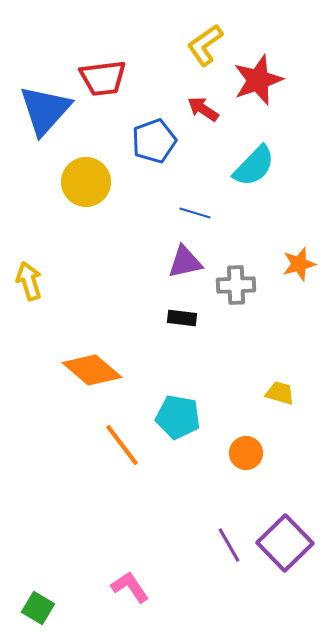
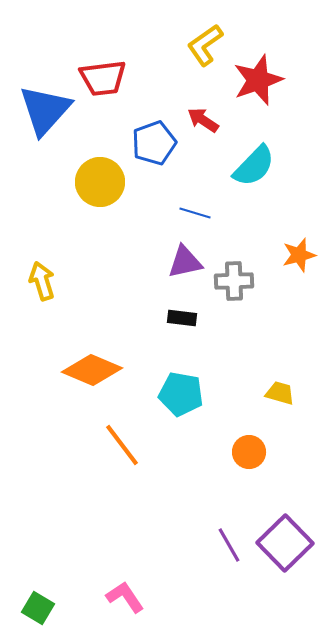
red arrow: moved 11 px down
blue pentagon: moved 2 px down
yellow circle: moved 14 px right
orange star: moved 9 px up
yellow arrow: moved 13 px right
gray cross: moved 2 px left, 4 px up
orange diamond: rotated 18 degrees counterclockwise
cyan pentagon: moved 3 px right, 23 px up
orange circle: moved 3 px right, 1 px up
pink L-shape: moved 5 px left, 10 px down
